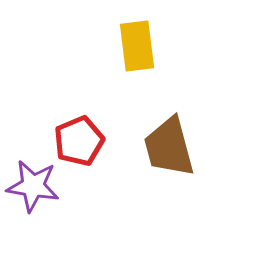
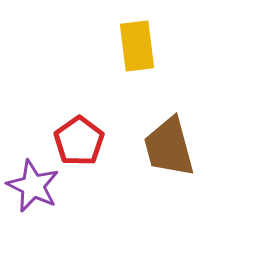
red pentagon: rotated 12 degrees counterclockwise
purple star: rotated 16 degrees clockwise
